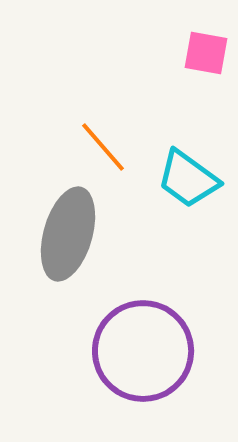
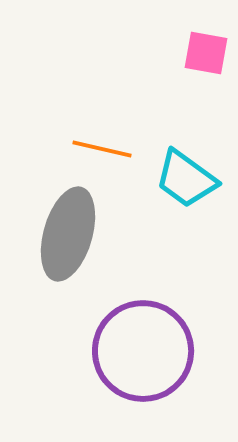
orange line: moved 1 px left, 2 px down; rotated 36 degrees counterclockwise
cyan trapezoid: moved 2 px left
